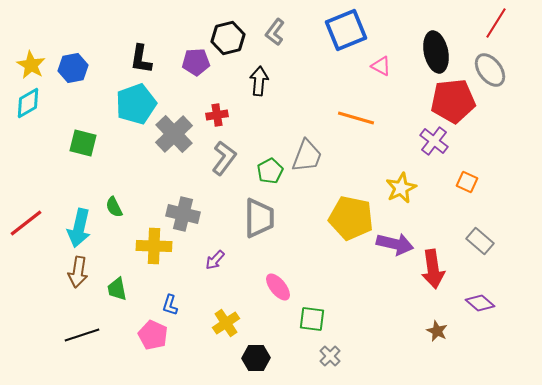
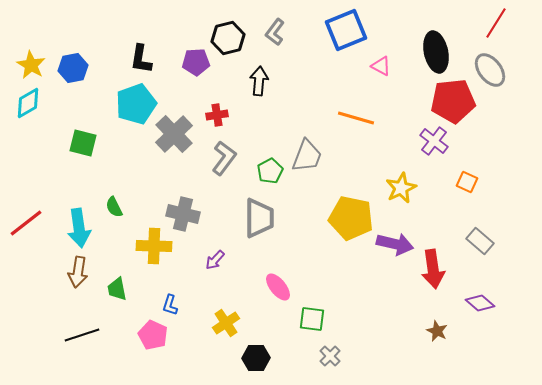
cyan arrow at (79, 228): rotated 21 degrees counterclockwise
